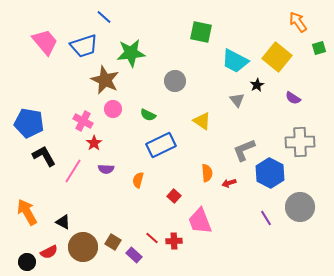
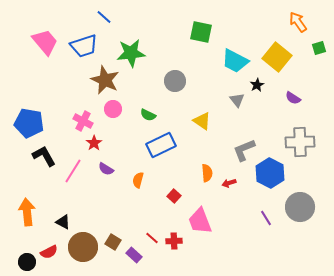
purple semicircle at (106, 169): rotated 28 degrees clockwise
orange arrow at (27, 212): rotated 24 degrees clockwise
